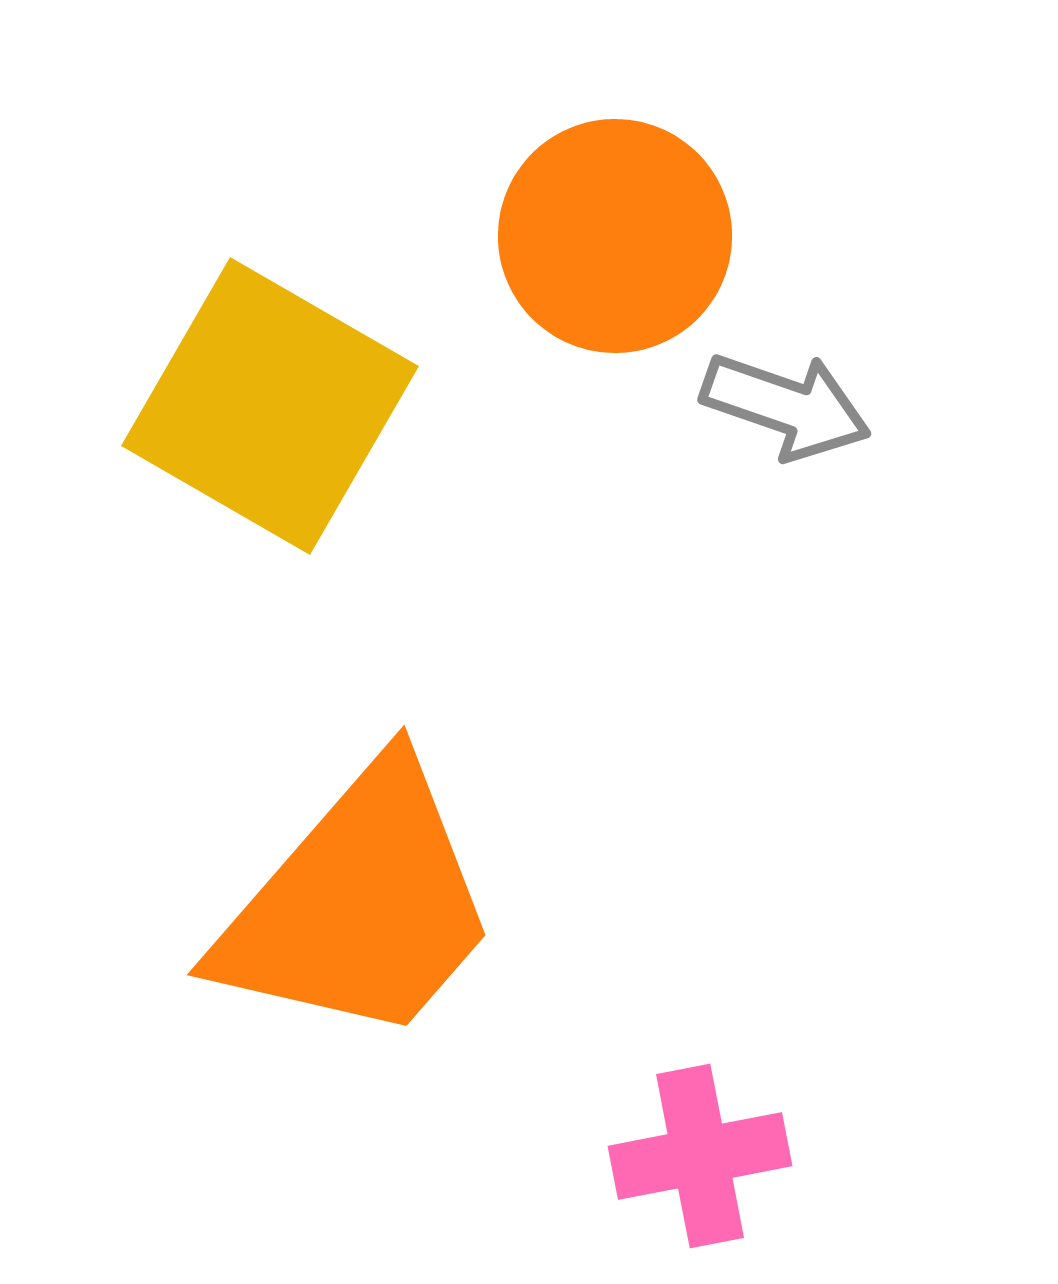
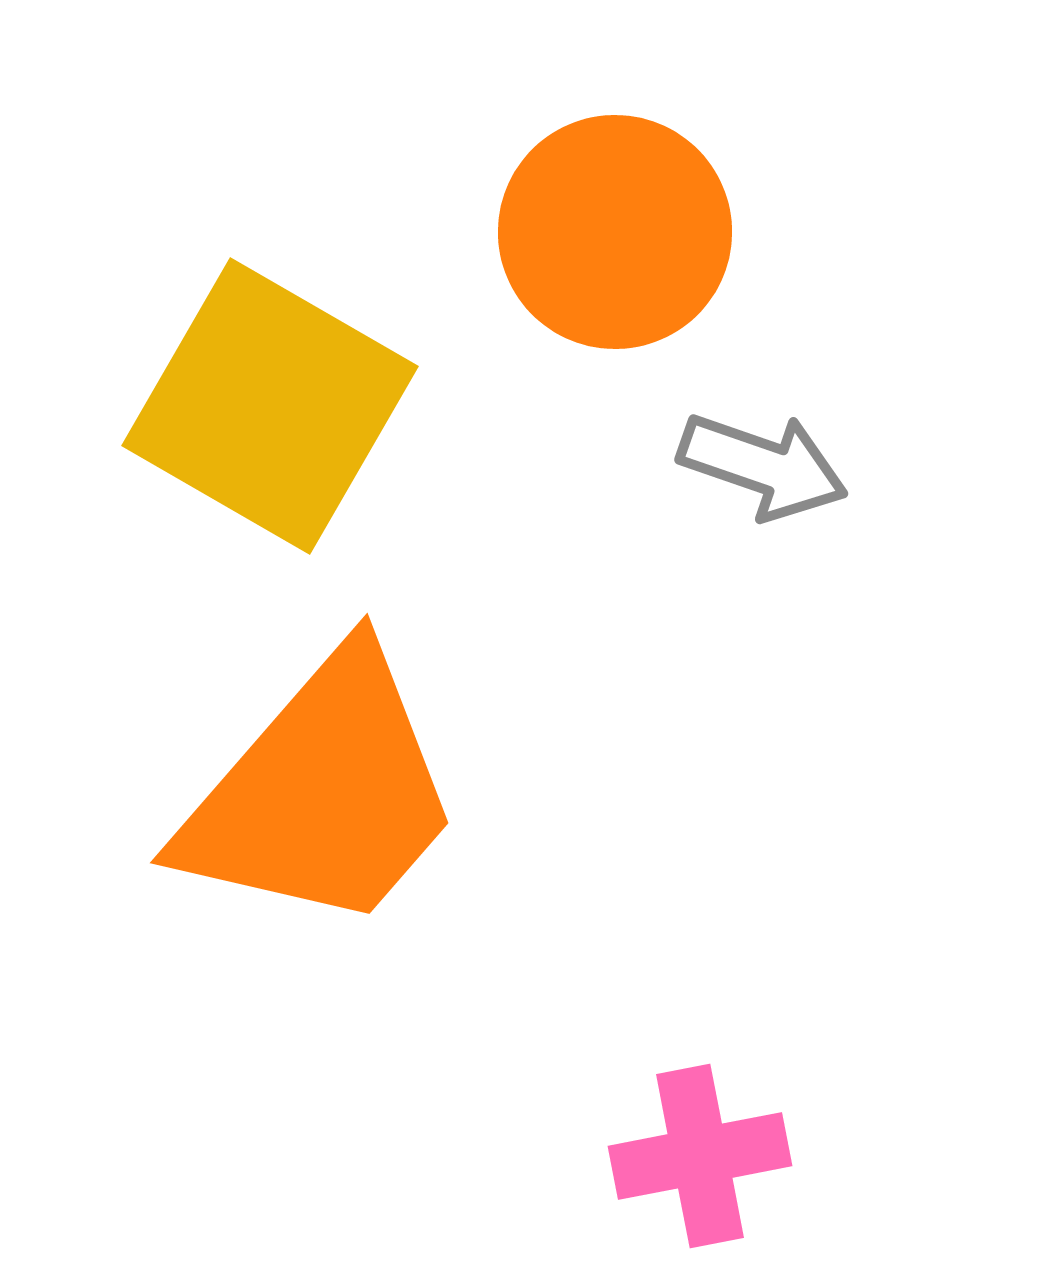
orange circle: moved 4 px up
gray arrow: moved 23 px left, 60 px down
orange trapezoid: moved 37 px left, 112 px up
